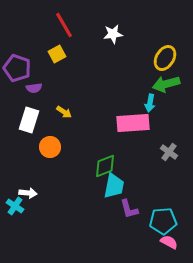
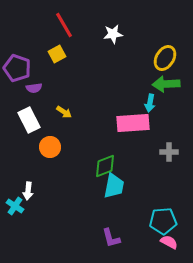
green arrow: rotated 12 degrees clockwise
white rectangle: rotated 45 degrees counterclockwise
gray cross: rotated 36 degrees counterclockwise
white arrow: moved 2 px up; rotated 90 degrees clockwise
purple L-shape: moved 18 px left, 29 px down
